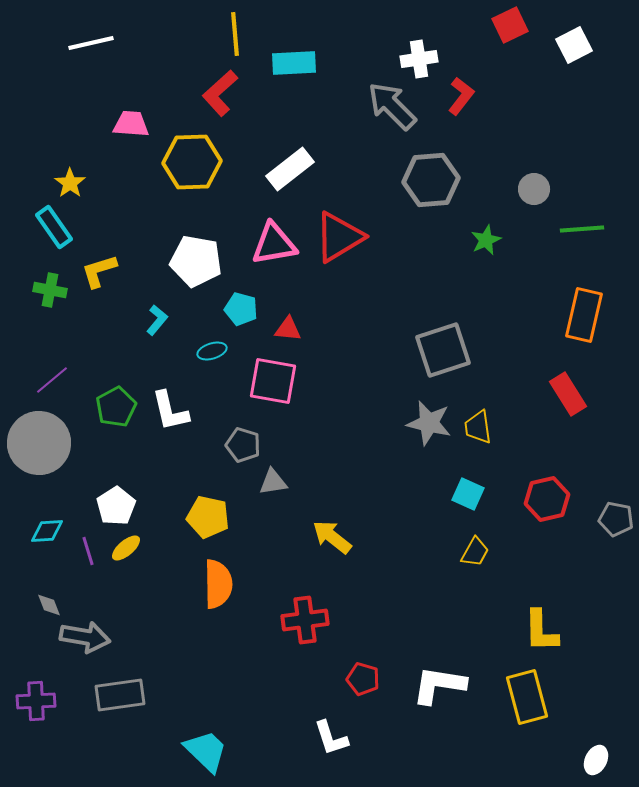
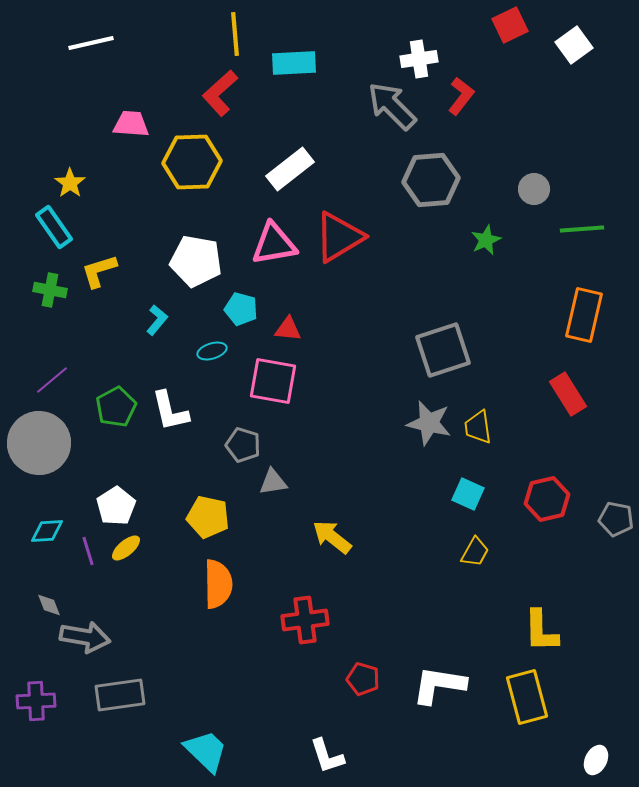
white square at (574, 45): rotated 9 degrees counterclockwise
white L-shape at (331, 738): moved 4 px left, 18 px down
